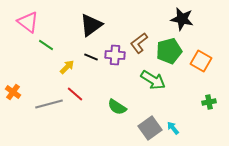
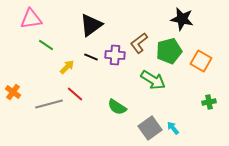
pink triangle: moved 3 px right, 3 px up; rotated 45 degrees counterclockwise
